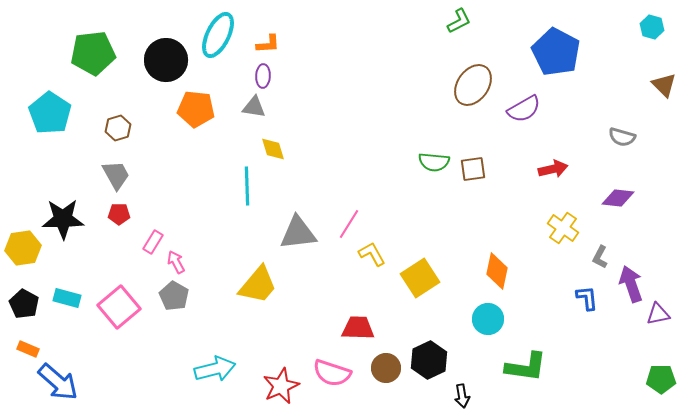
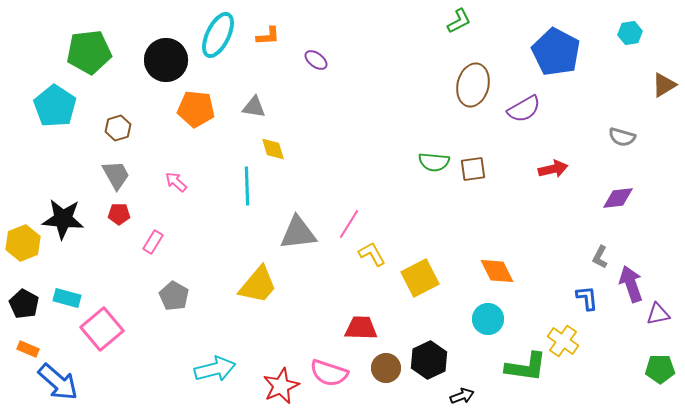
cyan hexagon at (652, 27): moved 22 px left, 6 px down; rotated 25 degrees counterclockwise
orange L-shape at (268, 44): moved 8 px up
green pentagon at (93, 53): moved 4 px left, 1 px up
purple ellipse at (263, 76): moved 53 px right, 16 px up; rotated 55 degrees counterclockwise
brown ellipse at (473, 85): rotated 21 degrees counterclockwise
brown triangle at (664, 85): rotated 44 degrees clockwise
cyan pentagon at (50, 113): moved 5 px right, 7 px up
purple diamond at (618, 198): rotated 12 degrees counterclockwise
black star at (63, 219): rotated 6 degrees clockwise
yellow cross at (563, 228): moved 113 px down
yellow hexagon at (23, 248): moved 5 px up; rotated 12 degrees counterclockwise
pink arrow at (176, 262): moved 80 px up; rotated 20 degrees counterclockwise
orange diamond at (497, 271): rotated 39 degrees counterclockwise
yellow square at (420, 278): rotated 6 degrees clockwise
pink square at (119, 307): moved 17 px left, 22 px down
red trapezoid at (358, 328): moved 3 px right
pink semicircle at (332, 373): moved 3 px left
green pentagon at (661, 379): moved 1 px left, 10 px up
black arrow at (462, 396): rotated 100 degrees counterclockwise
